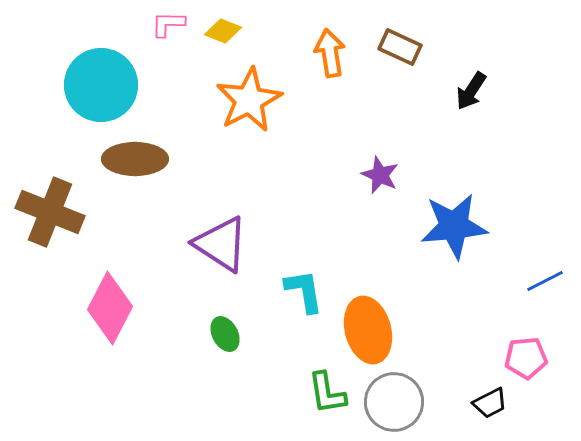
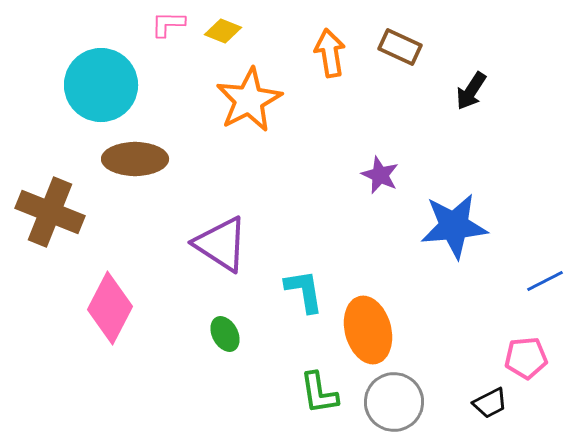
green L-shape: moved 8 px left
